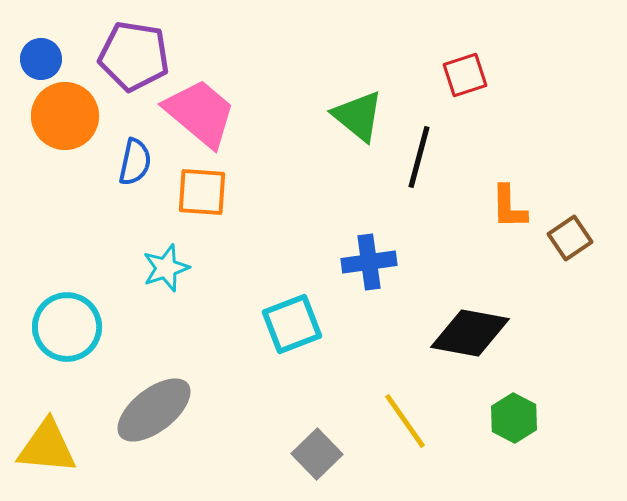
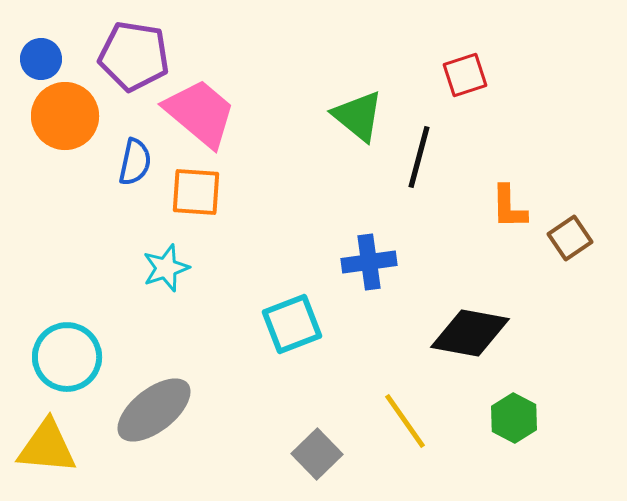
orange square: moved 6 px left
cyan circle: moved 30 px down
